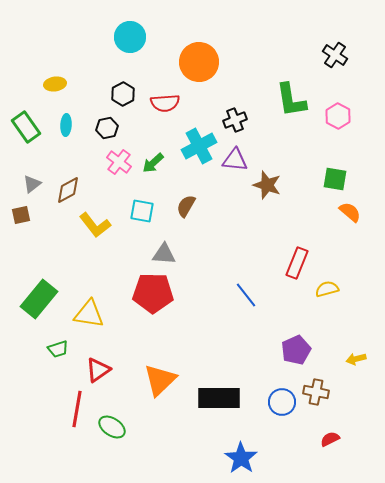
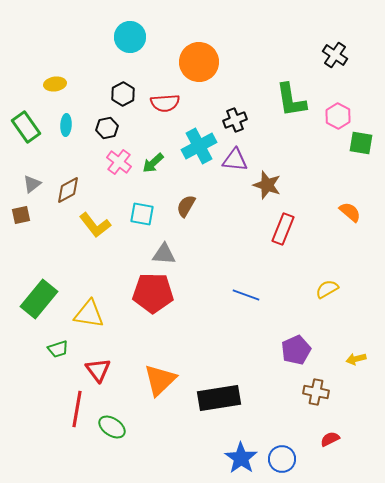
green square at (335, 179): moved 26 px right, 36 px up
cyan square at (142, 211): moved 3 px down
red rectangle at (297, 263): moved 14 px left, 34 px up
yellow semicircle at (327, 289): rotated 15 degrees counterclockwise
blue line at (246, 295): rotated 32 degrees counterclockwise
red triangle at (98, 370): rotated 32 degrees counterclockwise
black rectangle at (219, 398): rotated 9 degrees counterclockwise
blue circle at (282, 402): moved 57 px down
